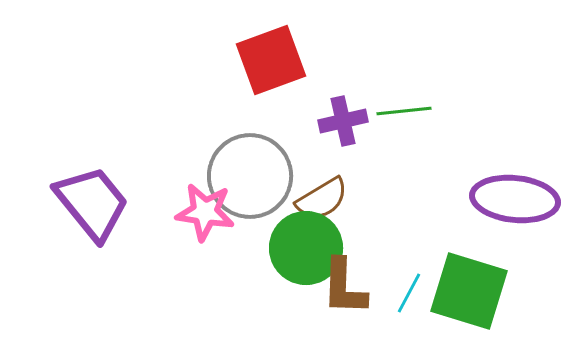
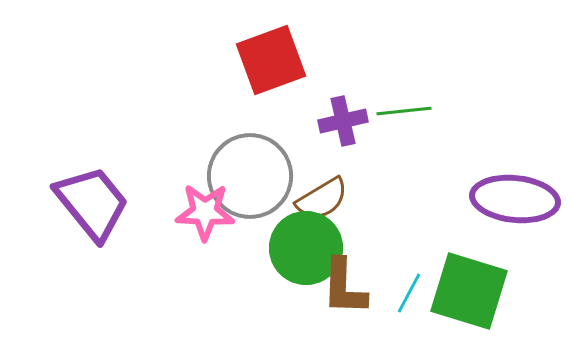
pink star: rotated 6 degrees counterclockwise
